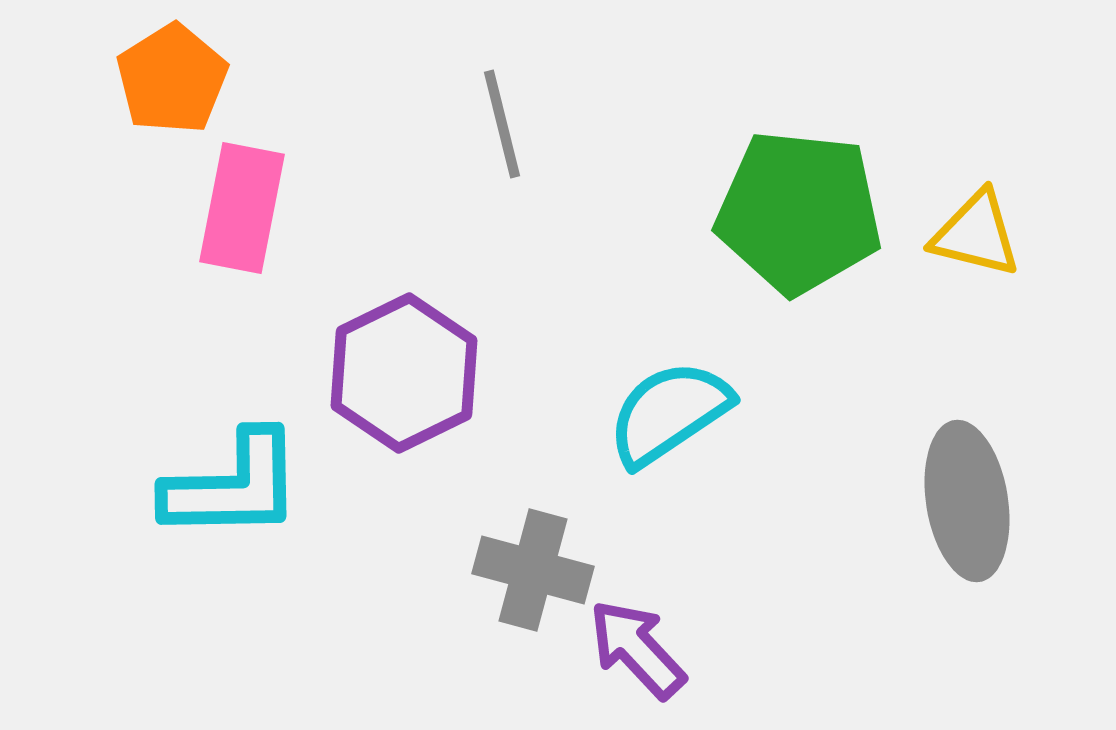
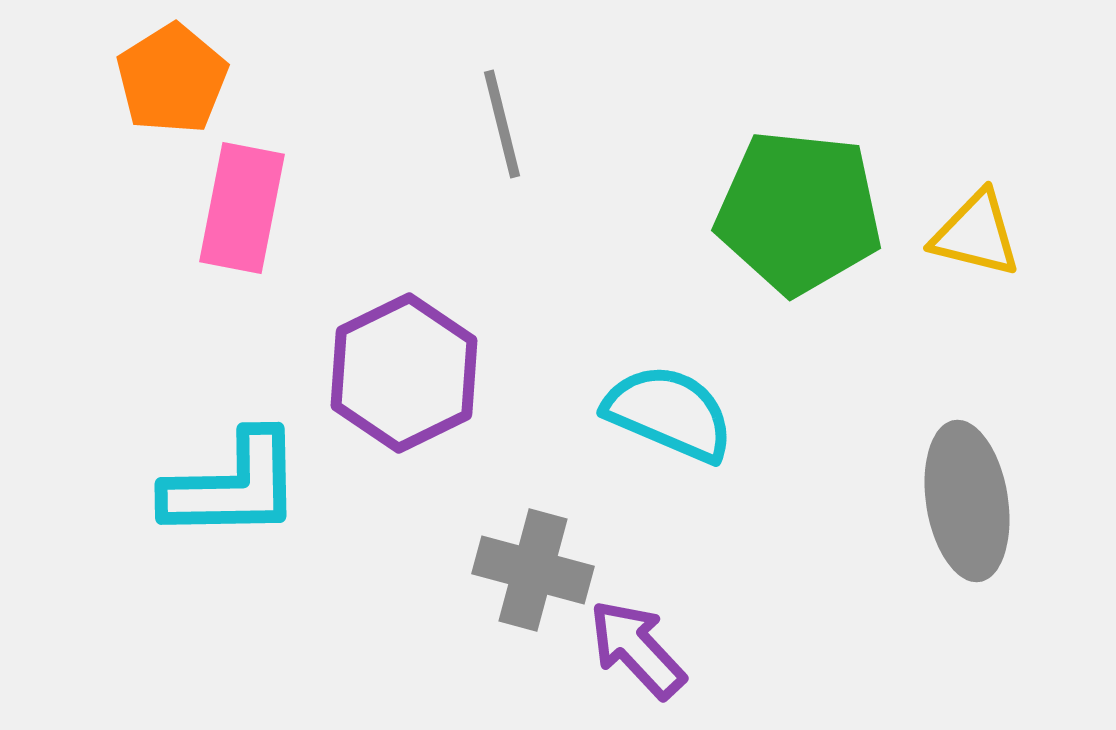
cyan semicircle: rotated 57 degrees clockwise
